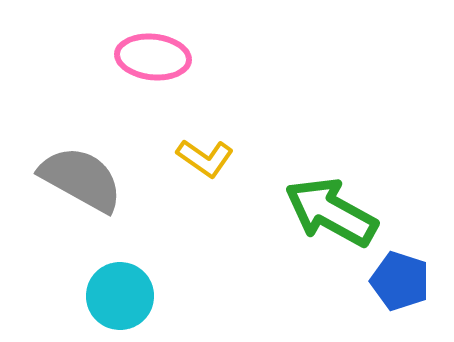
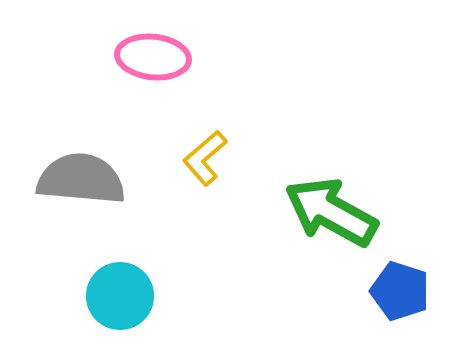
yellow L-shape: rotated 104 degrees clockwise
gray semicircle: rotated 24 degrees counterclockwise
blue pentagon: moved 10 px down
